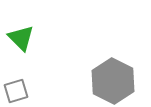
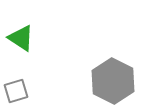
green triangle: rotated 12 degrees counterclockwise
